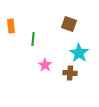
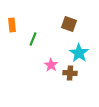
orange rectangle: moved 1 px right, 1 px up
green line: rotated 16 degrees clockwise
pink star: moved 6 px right
